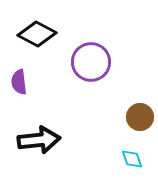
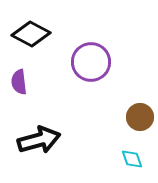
black diamond: moved 6 px left
black arrow: rotated 9 degrees counterclockwise
